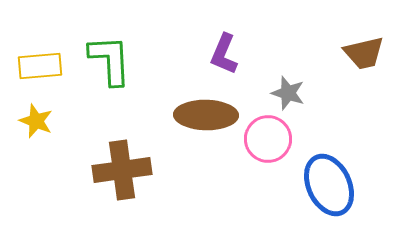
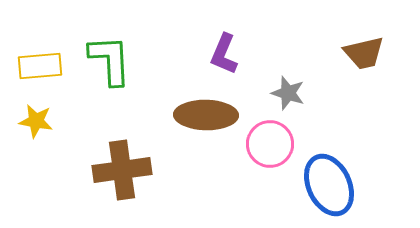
yellow star: rotated 12 degrees counterclockwise
pink circle: moved 2 px right, 5 px down
